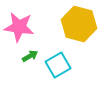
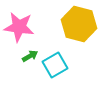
cyan square: moved 3 px left
